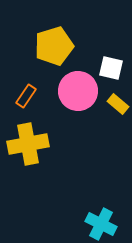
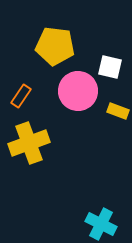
yellow pentagon: moved 1 px right; rotated 24 degrees clockwise
white square: moved 1 px left, 1 px up
orange rectangle: moved 5 px left
yellow rectangle: moved 7 px down; rotated 20 degrees counterclockwise
yellow cross: moved 1 px right, 1 px up; rotated 9 degrees counterclockwise
